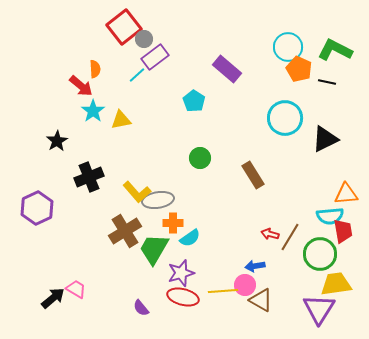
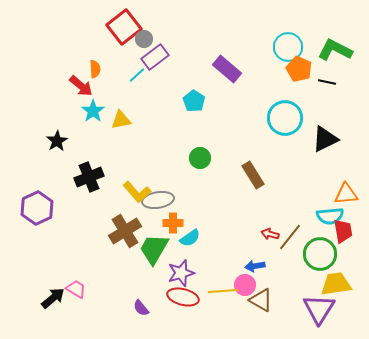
brown line at (290, 237): rotated 8 degrees clockwise
